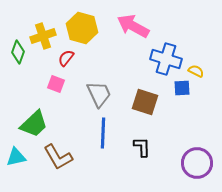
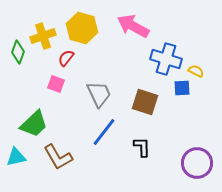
blue line: moved 1 px right, 1 px up; rotated 36 degrees clockwise
